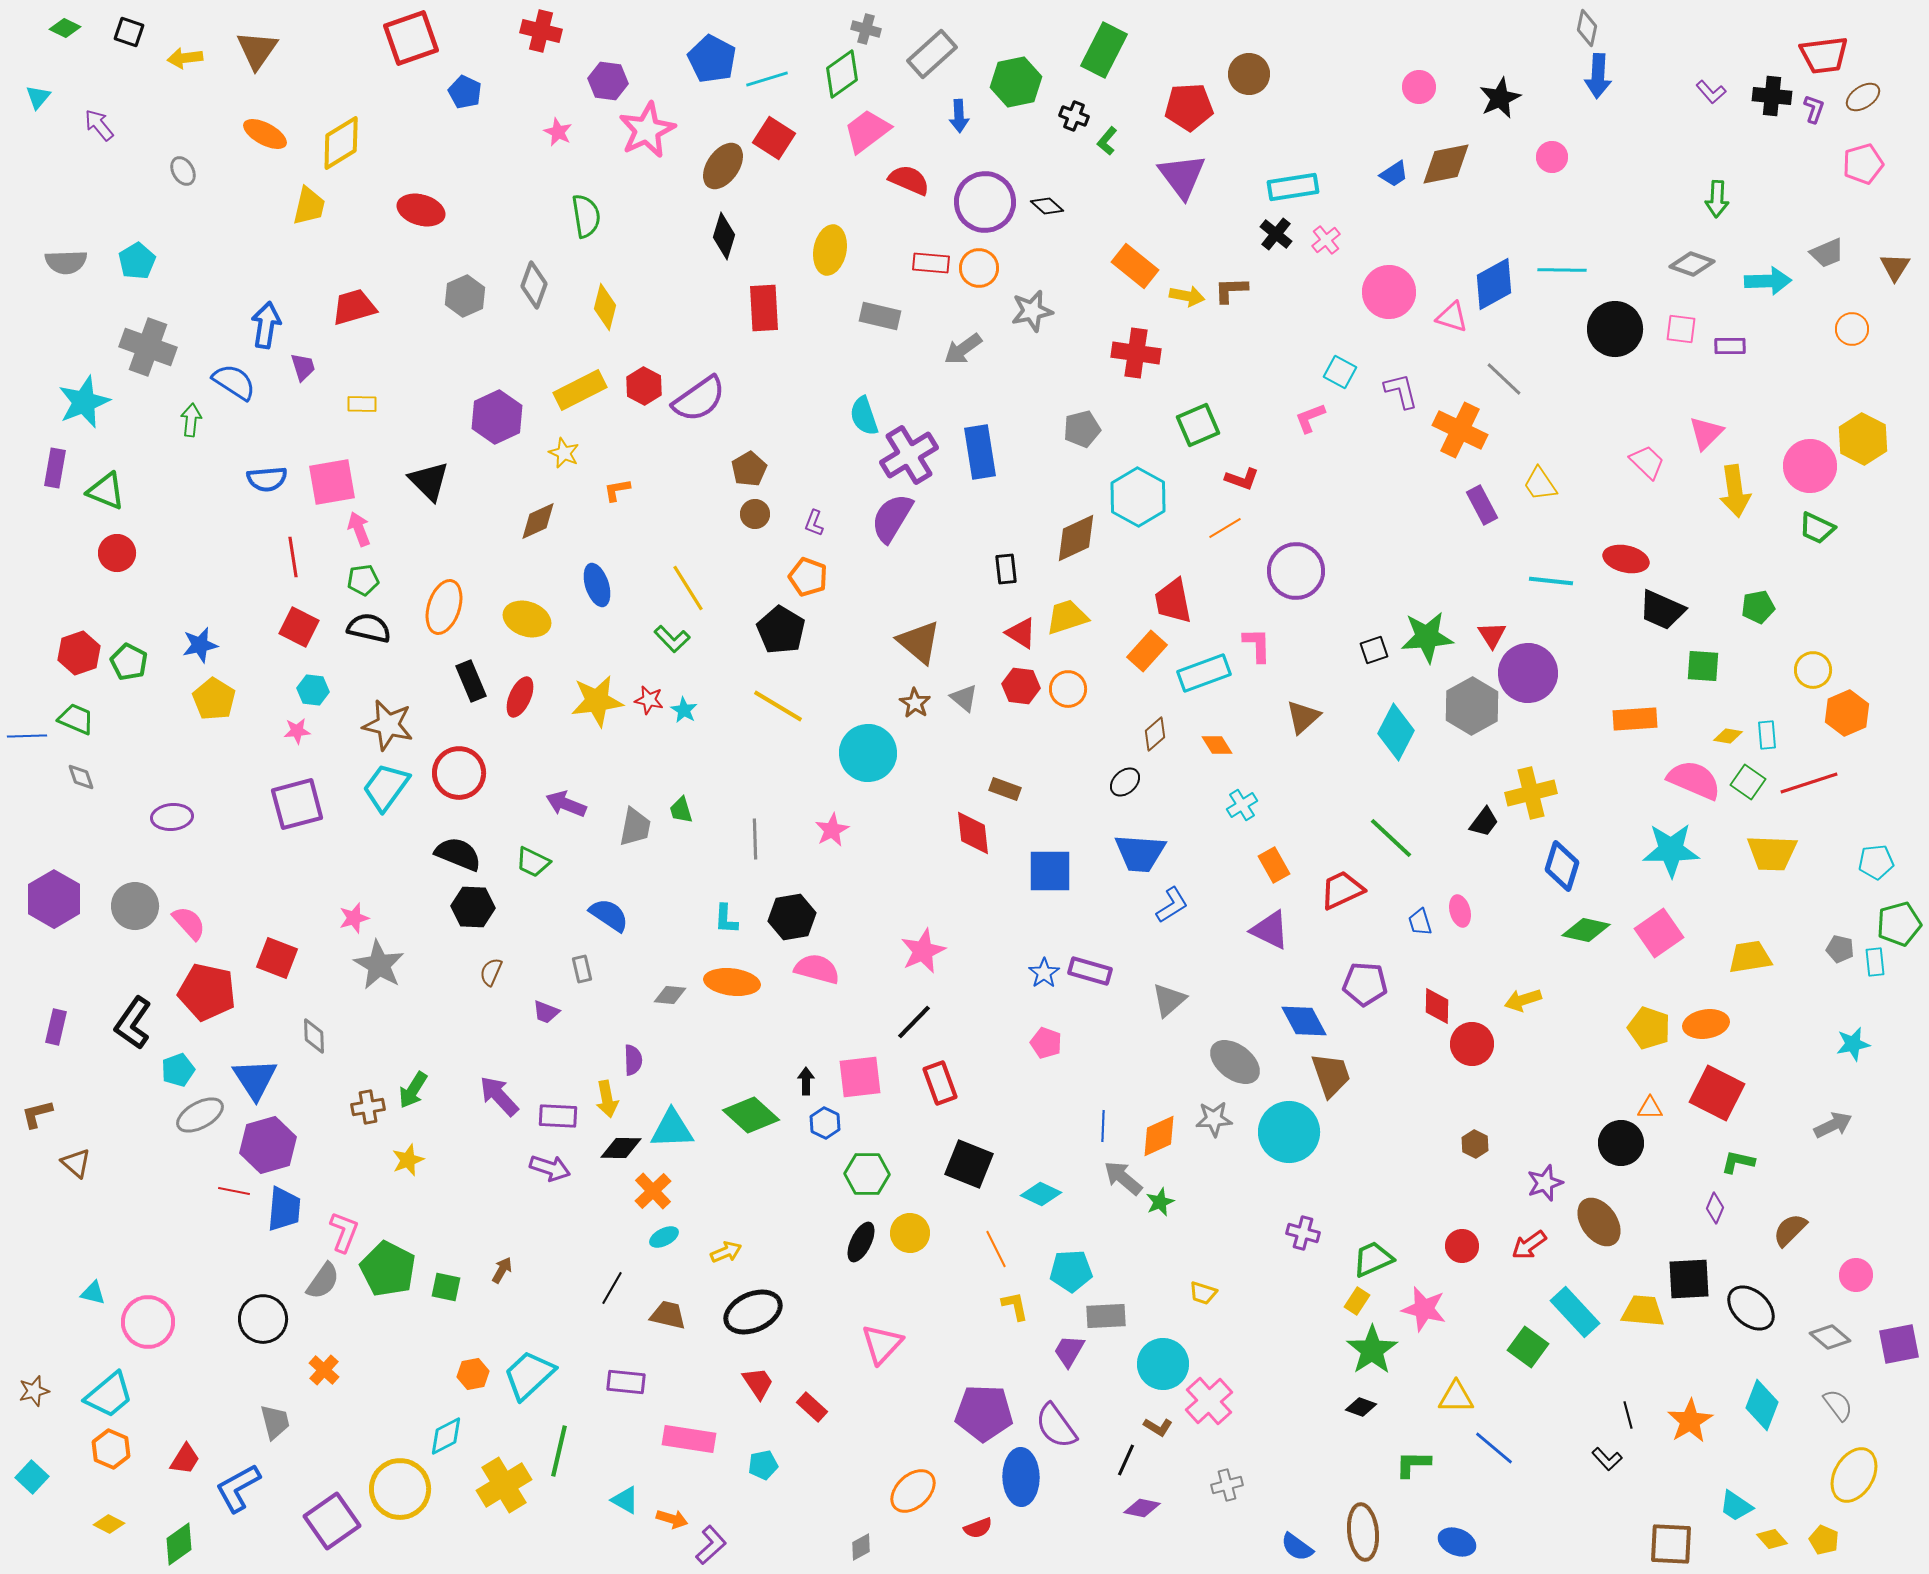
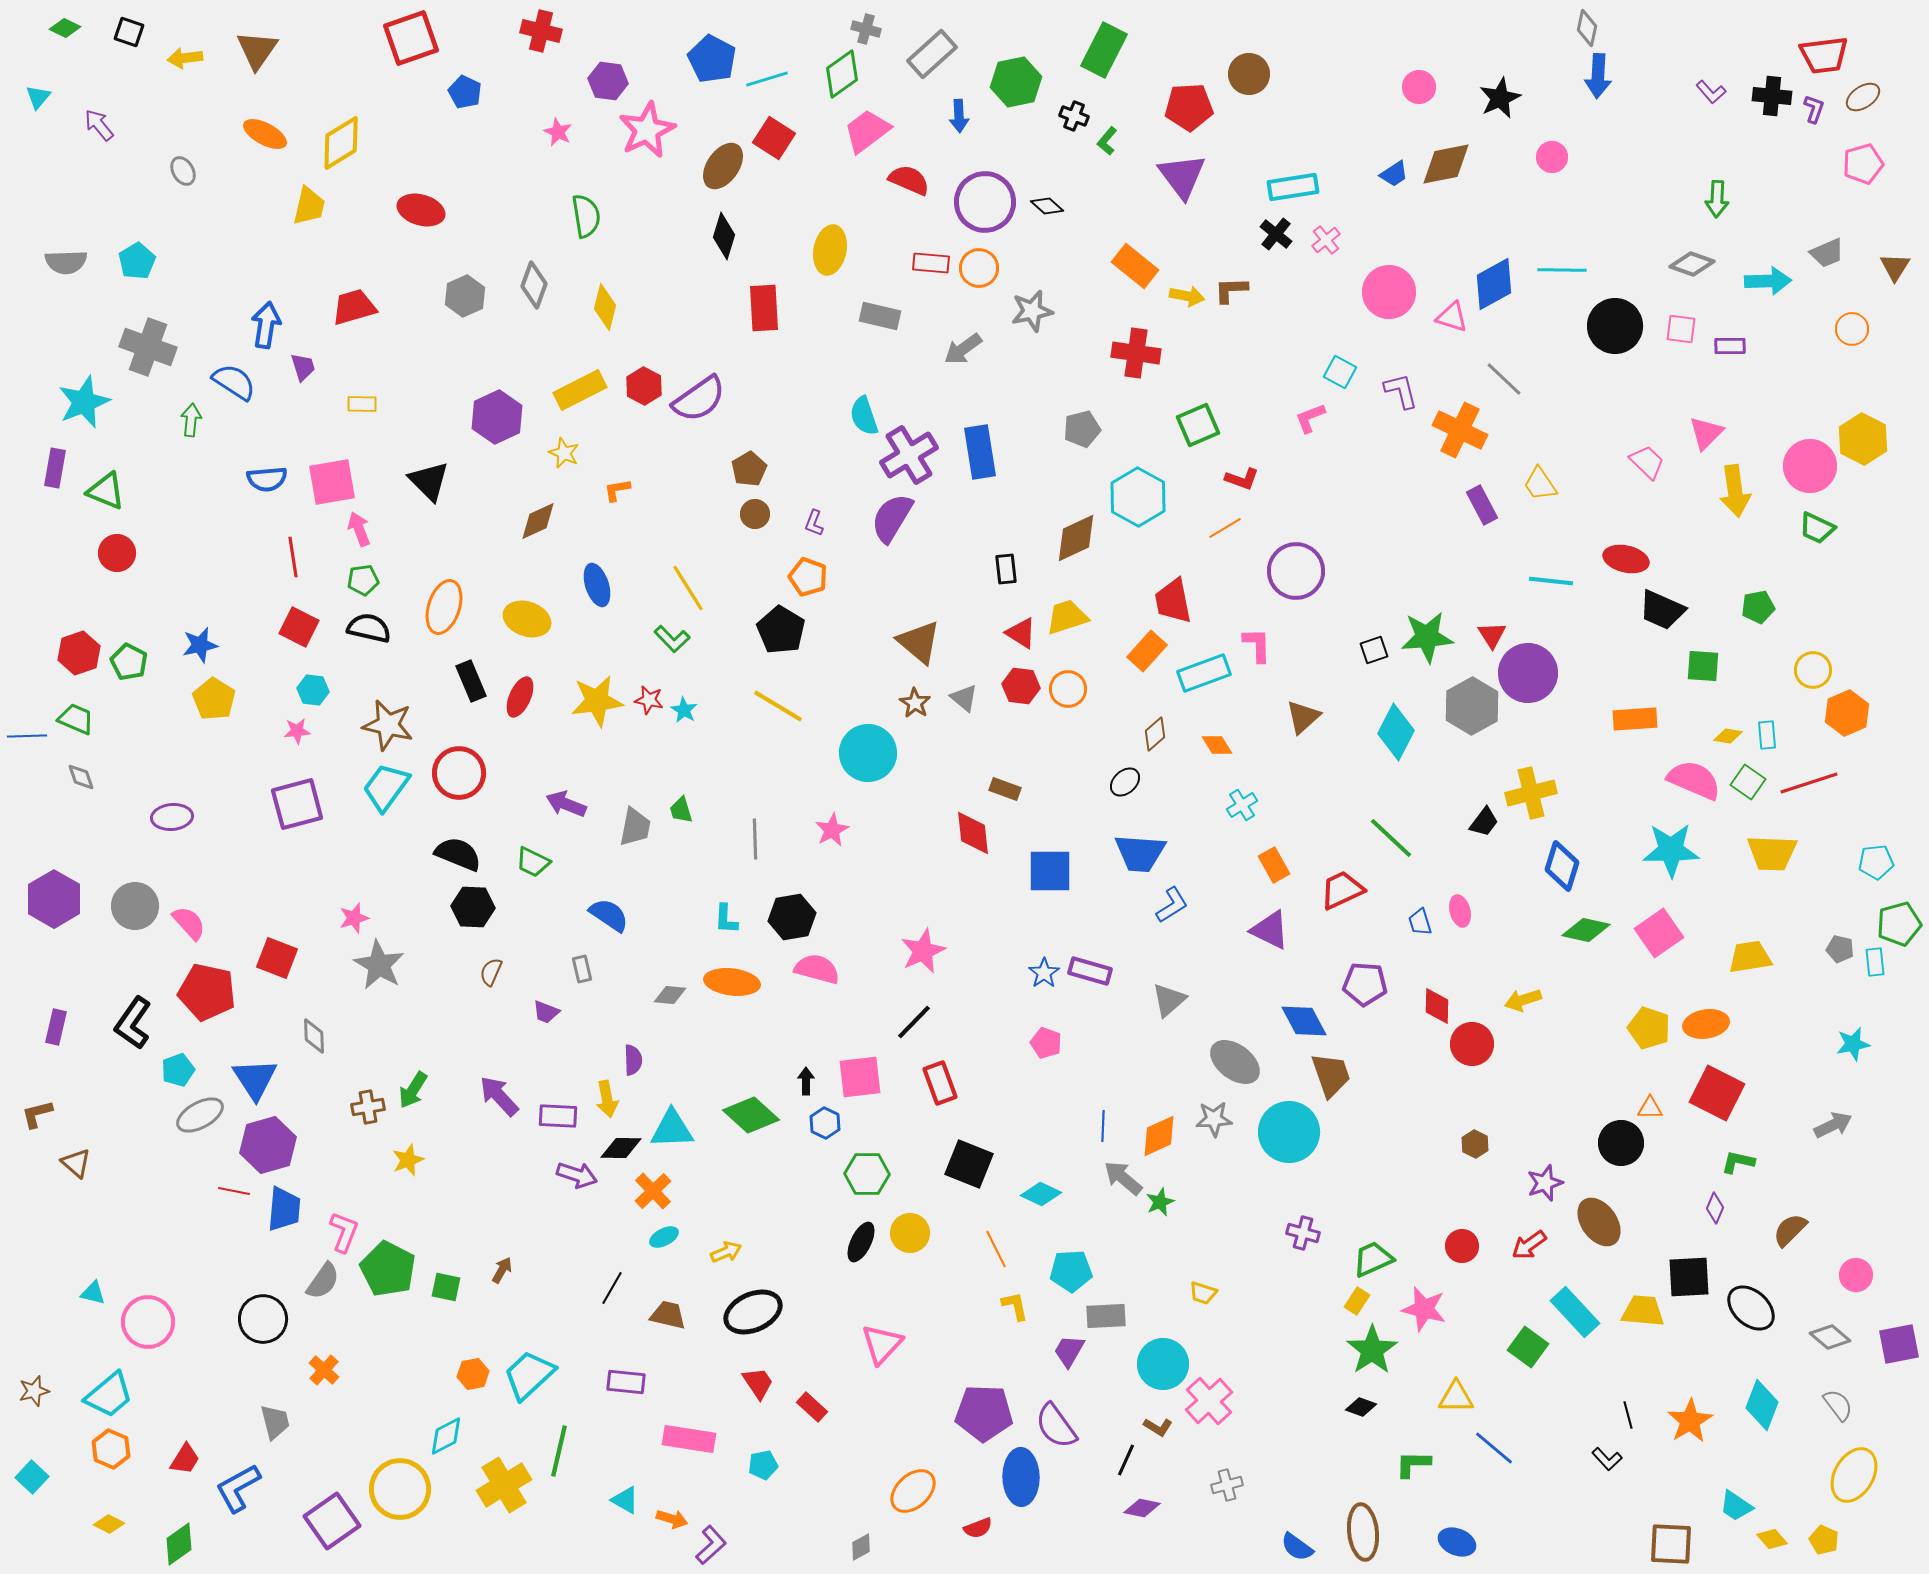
black circle at (1615, 329): moved 3 px up
purple arrow at (550, 1168): moved 27 px right, 7 px down
black square at (1689, 1279): moved 2 px up
